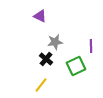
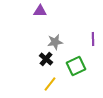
purple triangle: moved 5 px up; rotated 24 degrees counterclockwise
purple line: moved 2 px right, 7 px up
yellow line: moved 9 px right, 1 px up
